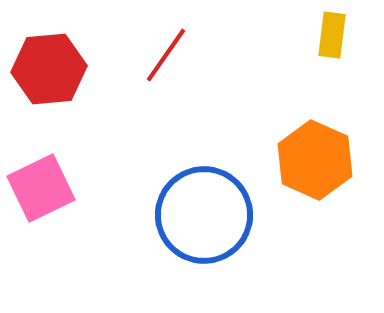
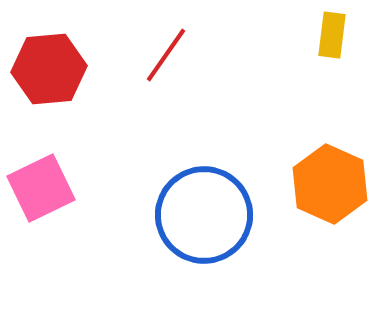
orange hexagon: moved 15 px right, 24 px down
